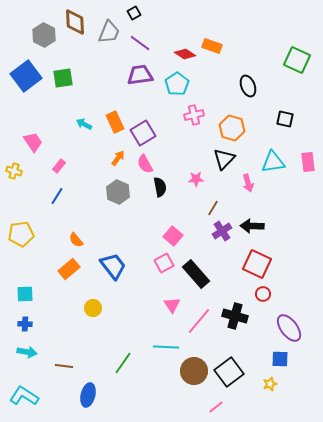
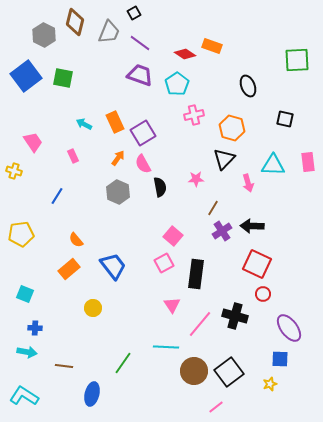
brown diamond at (75, 22): rotated 16 degrees clockwise
green square at (297, 60): rotated 28 degrees counterclockwise
purple trapezoid at (140, 75): rotated 28 degrees clockwise
green square at (63, 78): rotated 20 degrees clockwise
cyan triangle at (273, 162): moved 3 px down; rotated 10 degrees clockwise
pink semicircle at (145, 164): moved 2 px left
pink rectangle at (59, 166): moved 14 px right, 10 px up; rotated 64 degrees counterclockwise
black rectangle at (196, 274): rotated 48 degrees clockwise
cyan square at (25, 294): rotated 24 degrees clockwise
pink line at (199, 321): moved 1 px right, 3 px down
blue cross at (25, 324): moved 10 px right, 4 px down
blue ellipse at (88, 395): moved 4 px right, 1 px up
